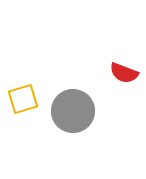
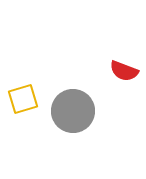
red semicircle: moved 2 px up
